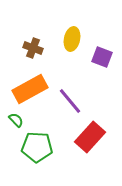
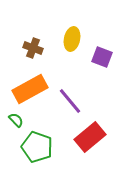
red rectangle: rotated 8 degrees clockwise
green pentagon: rotated 16 degrees clockwise
